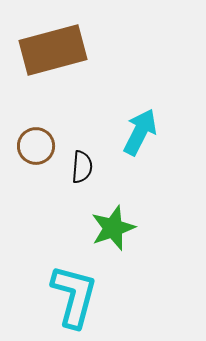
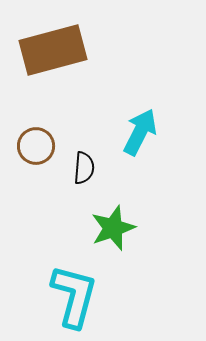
black semicircle: moved 2 px right, 1 px down
